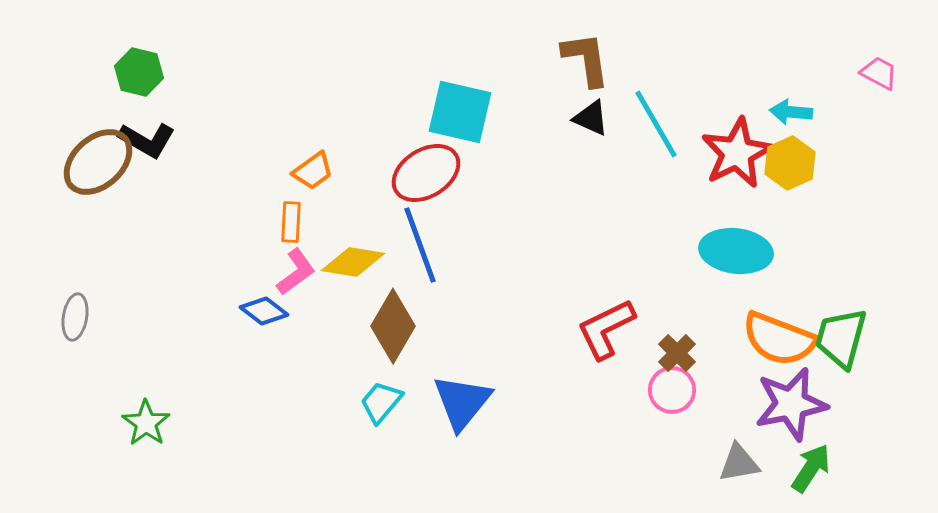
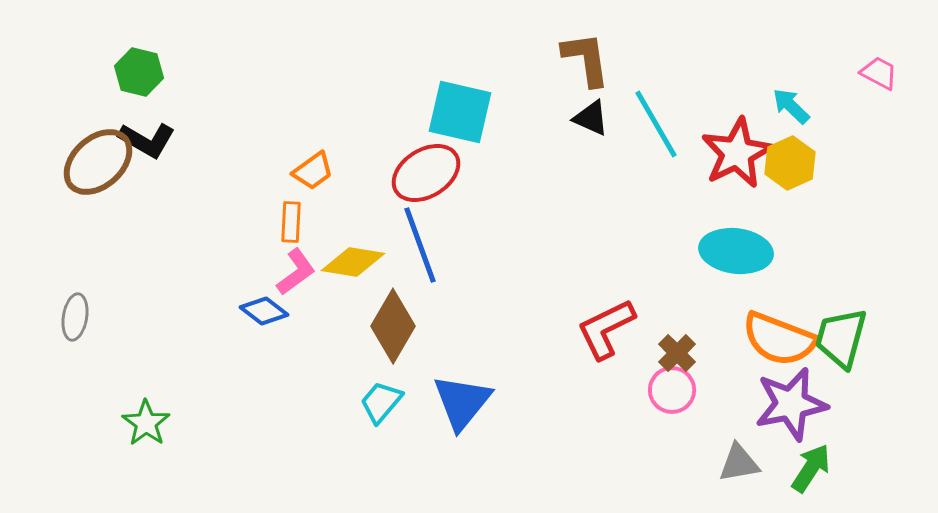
cyan arrow: moved 6 px up; rotated 39 degrees clockwise
